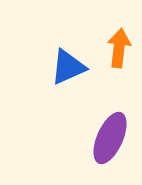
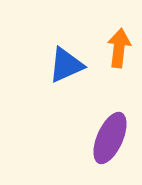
blue triangle: moved 2 px left, 2 px up
